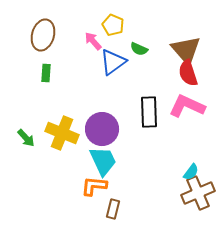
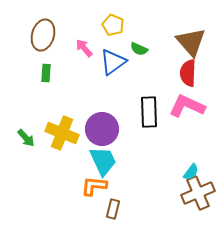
pink arrow: moved 9 px left, 7 px down
brown triangle: moved 5 px right, 8 px up
red semicircle: rotated 20 degrees clockwise
